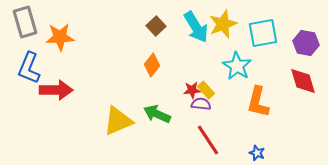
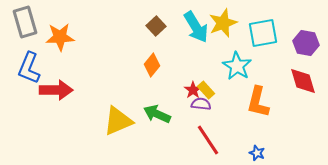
yellow star: moved 1 px up
red star: moved 1 px right; rotated 30 degrees counterclockwise
